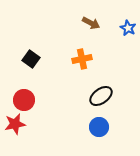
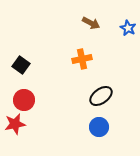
black square: moved 10 px left, 6 px down
